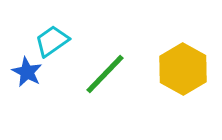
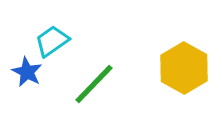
yellow hexagon: moved 1 px right, 1 px up
green line: moved 11 px left, 10 px down
